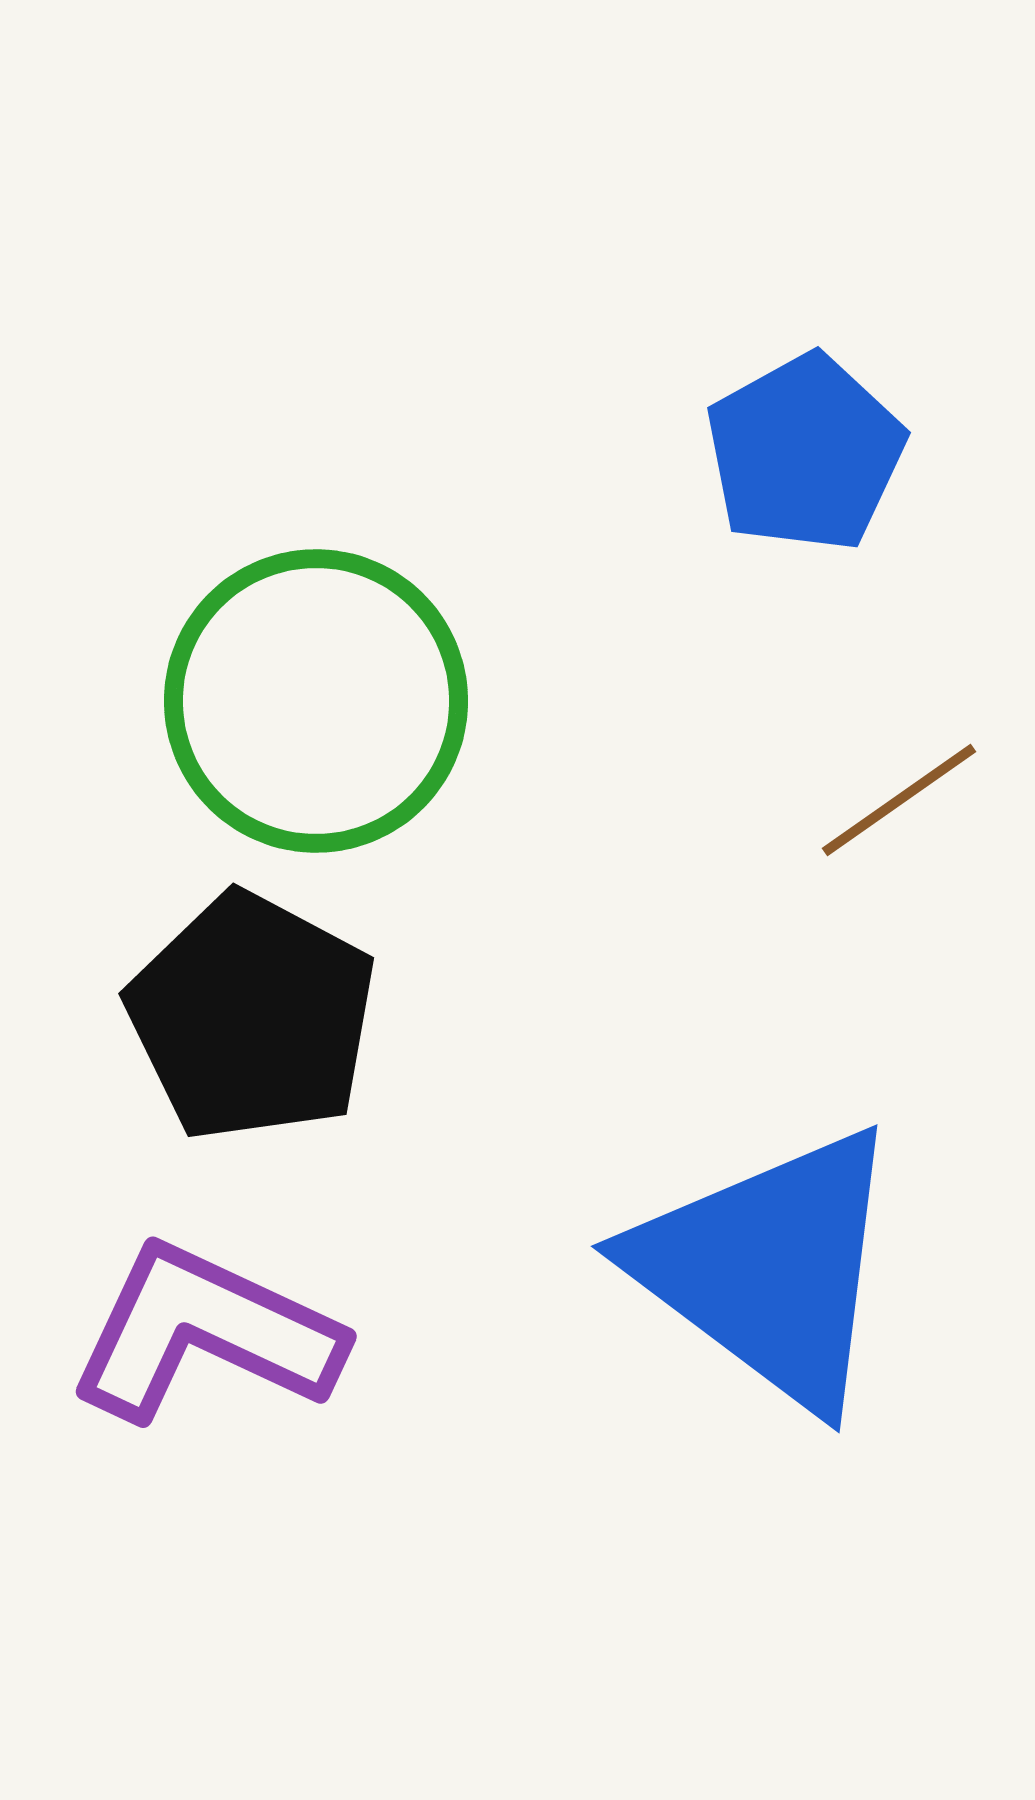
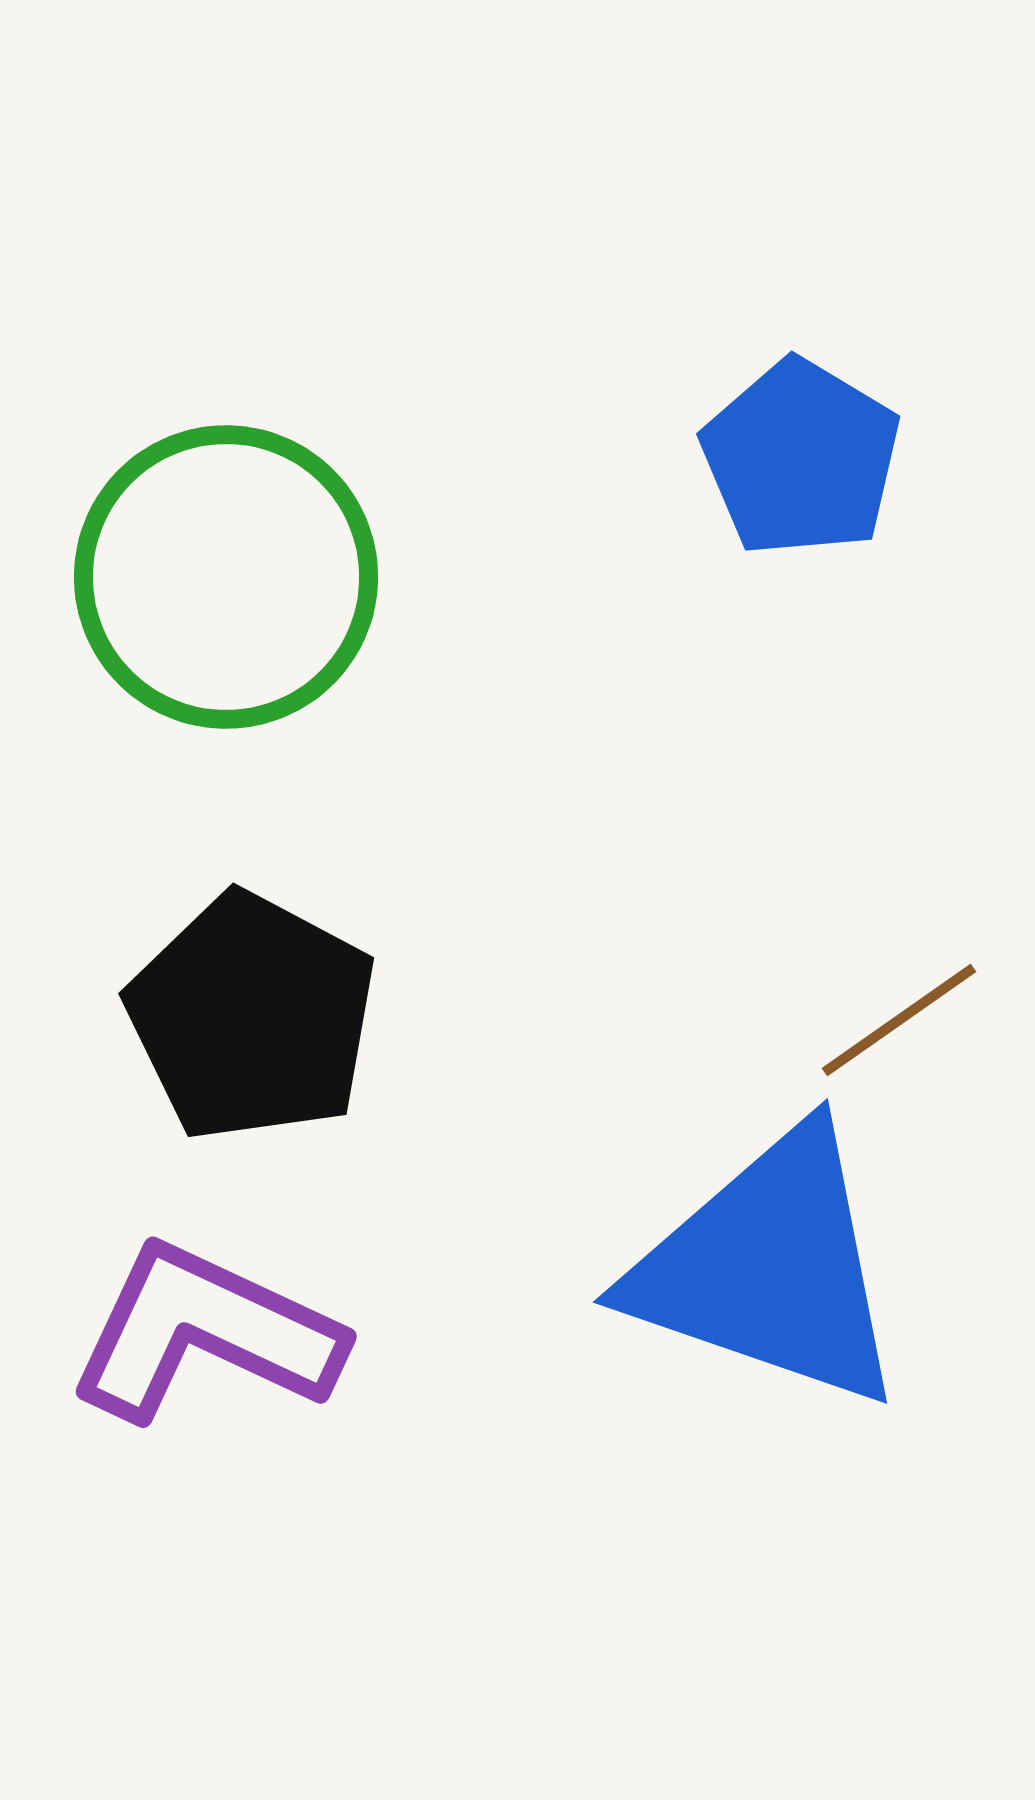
blue pentagon: moved 4 px left, 5 px down; rotated 12 degrees counterclockwise
green circle: moved 90 px left, 124 px up
brown line: moved 220 px down
blue triangle: rotated 18 degrees counterclockwise
